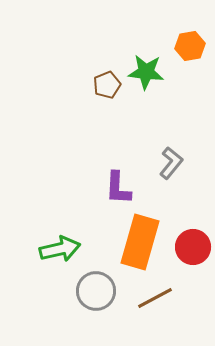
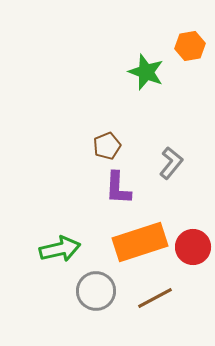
green star: rotated 15 degrees clockwise
brown pentagon: moved 61 px down
orange rectangle: rotated 56 degrees clockwise
